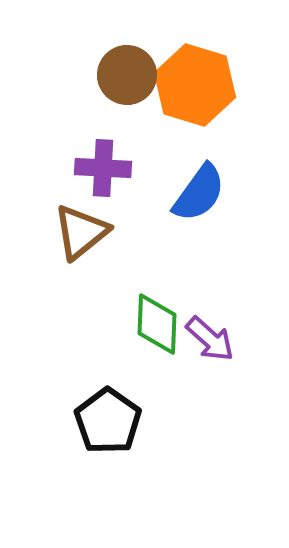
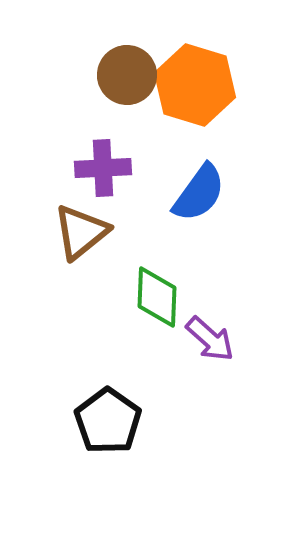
purple cross: rotated 6 degrees counterclockwise
green diamond: moved 27 px up
